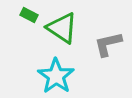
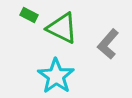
green triangle: rotated 8 degrees counterclockwise
gray L-shape: rotated 36 degrees counterclockwise
